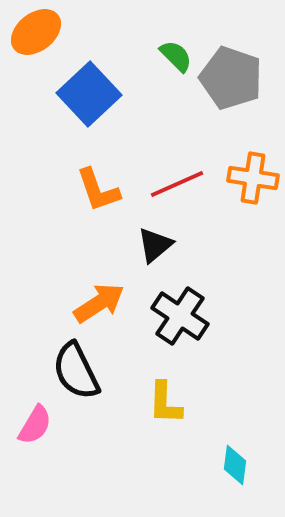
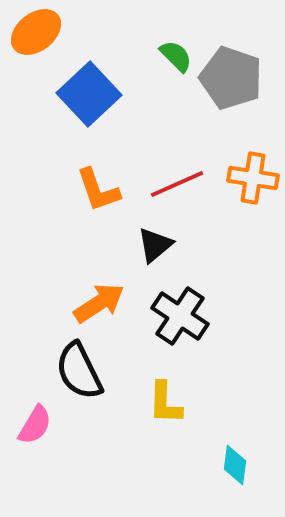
black semicircle: moved 3 px right
